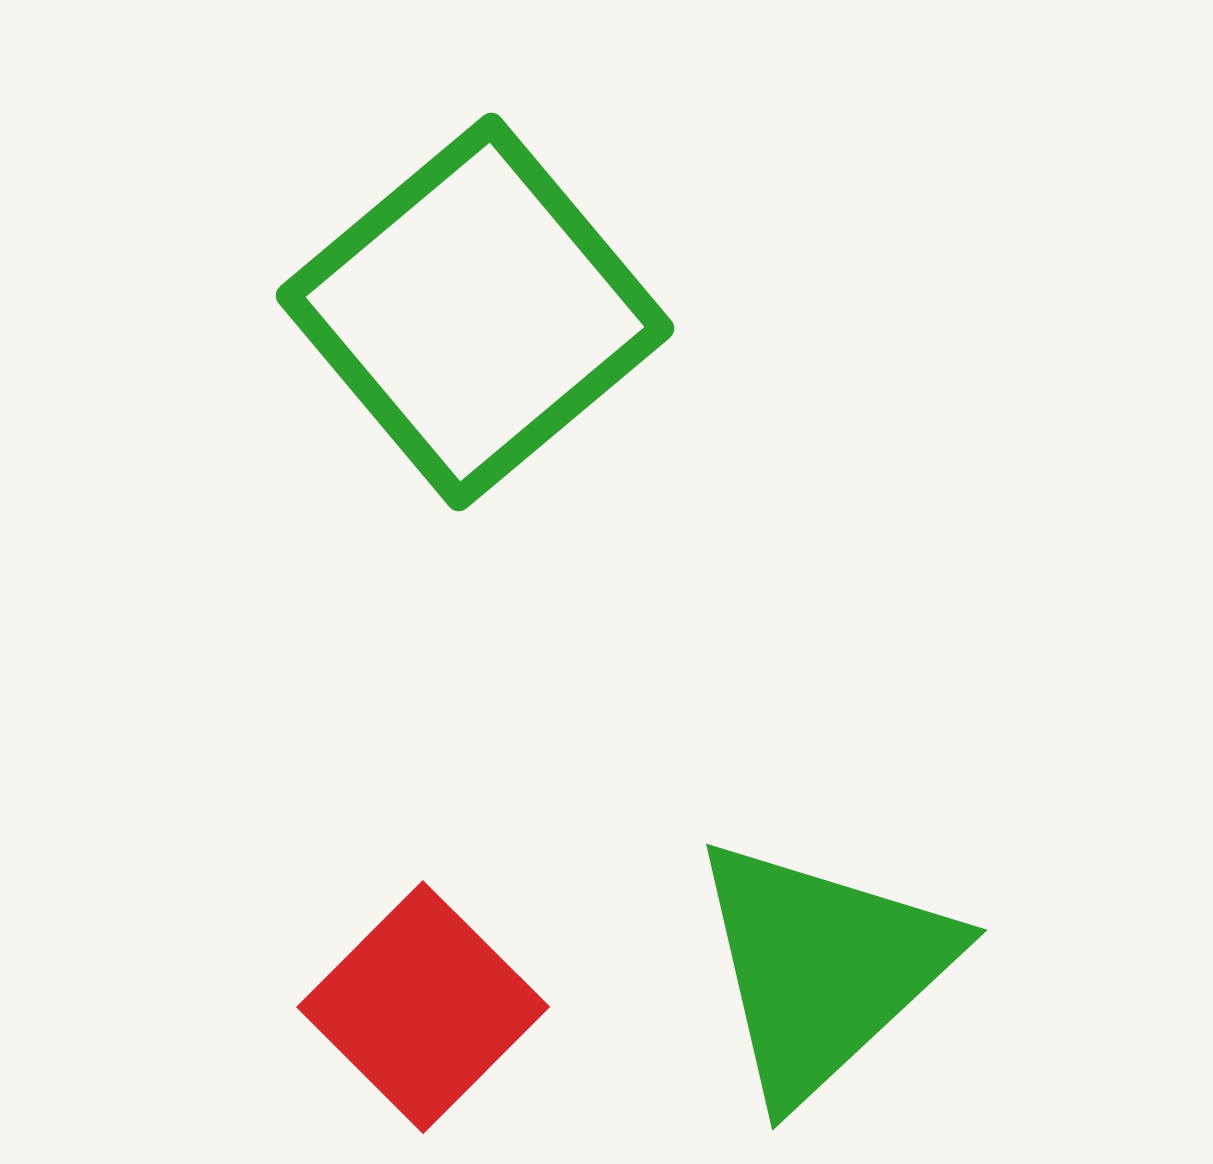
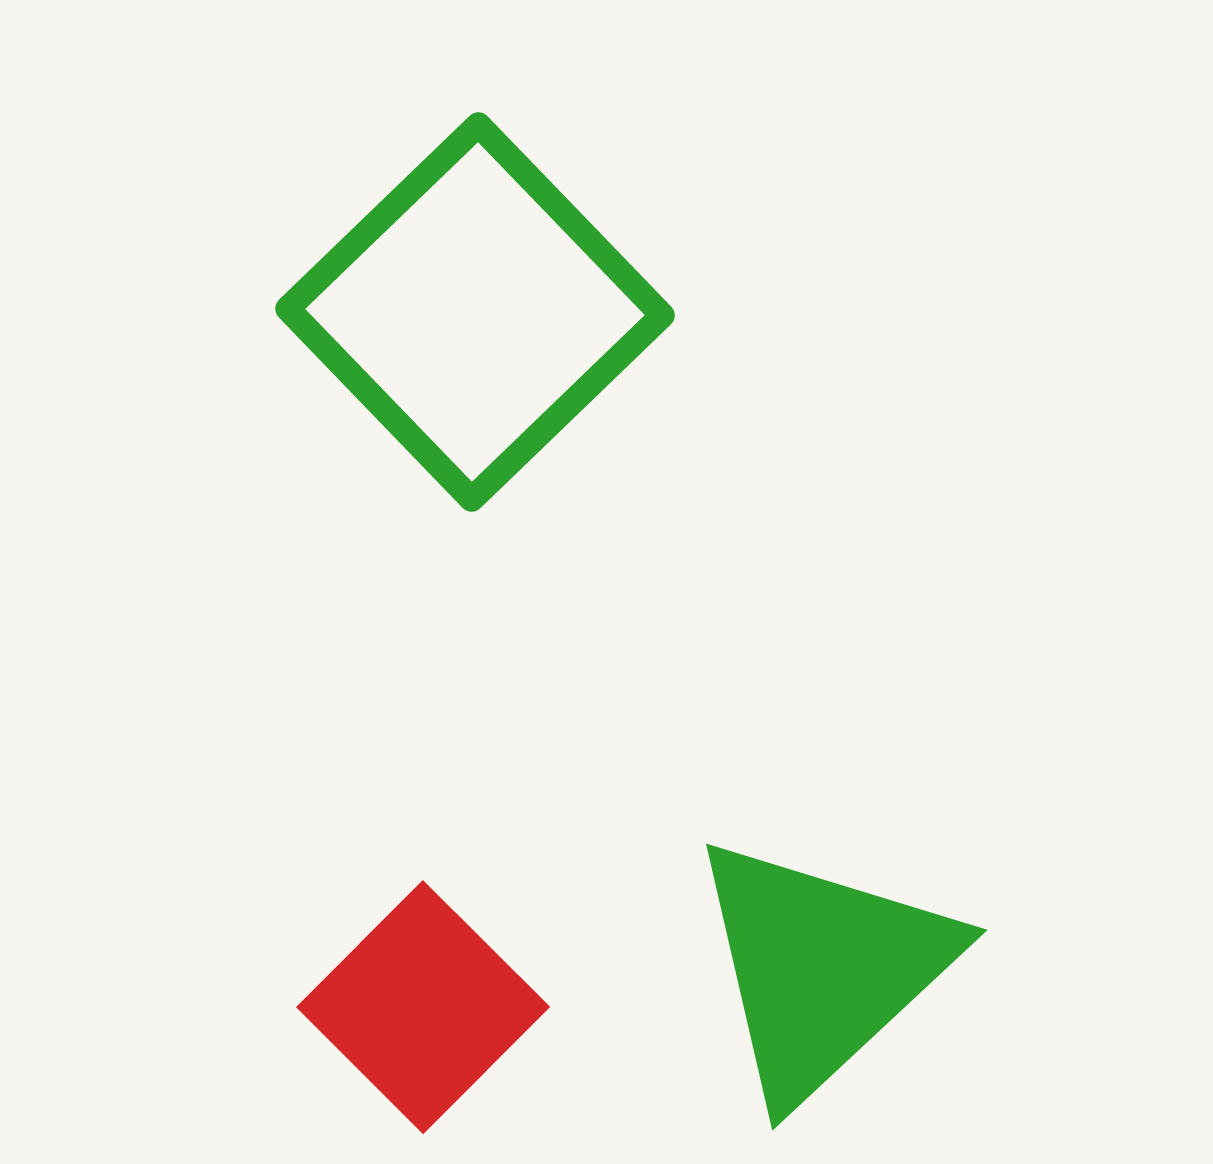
green square: rotated 4 degrees counterclockwise
